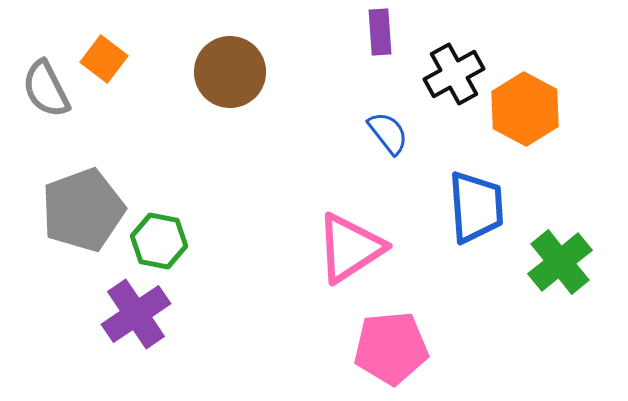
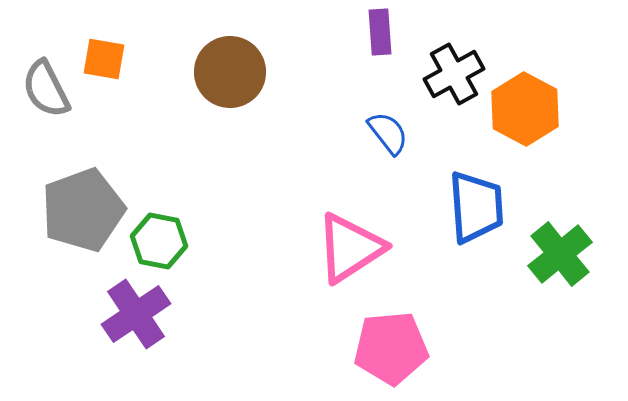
orange square: rotated 27 degrees counterclockwise
green cross: moved 8 px up
